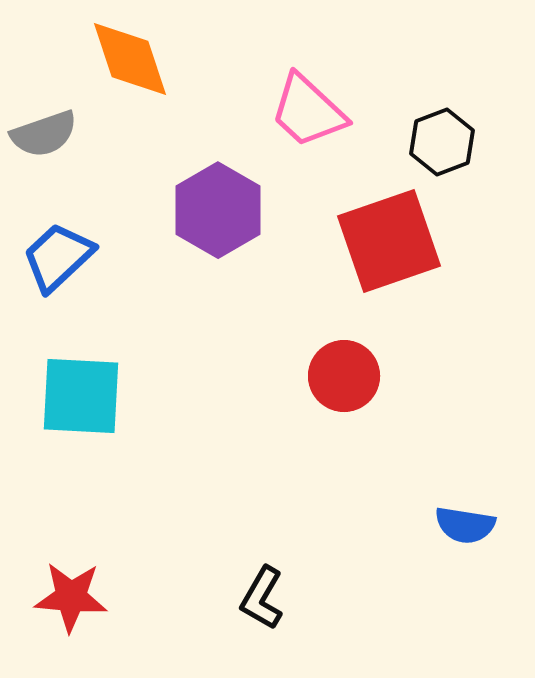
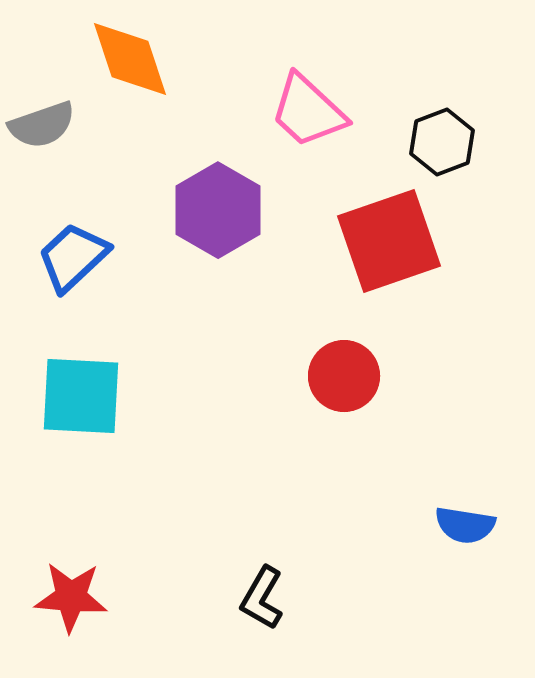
gray semicircle: moved 2 px left, 9 px up
blue trapezoid: moved 15 px right
